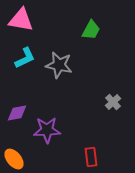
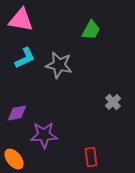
purple star: moved 3 px left, 5 px down
